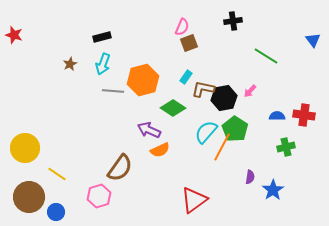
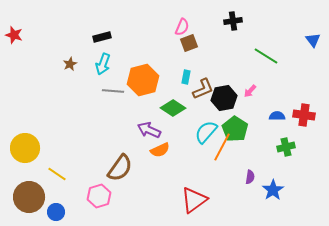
cyan rectangle: rotated 24 degrees counterclockwise
brown L-shape: rotated 145 degrees clockwise
